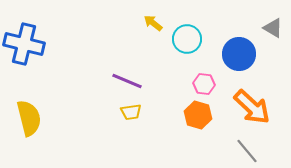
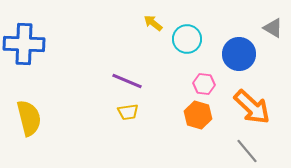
blue cross: rotated 12 degrees counterclockwise
yellow trapezoid: moved 3 px left
